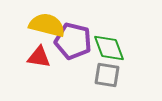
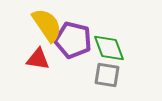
yellow semicircle: rotated 42 degrees clockwise
purple pentagon: moved 1 px up
red triangle: moved 1 px left, 2 px down
